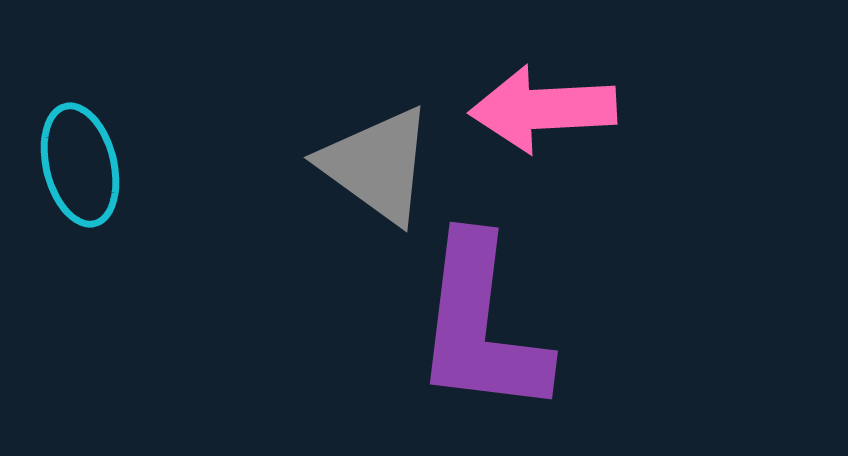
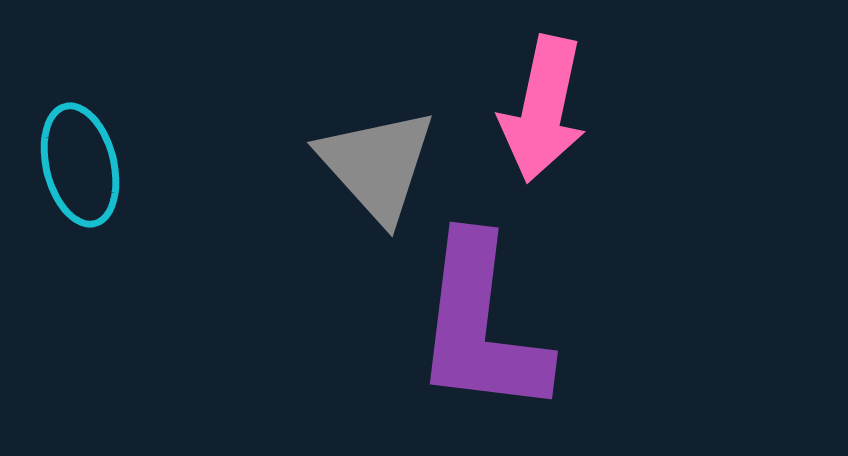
pink arrow: rotated 75 degrees counterclockwise
gray triangle: rotated 12 degrees clockwise
